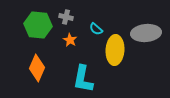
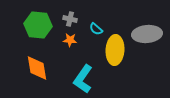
gray cross: moved 4 px right, 2 px down
gray ellipse: moved 1 px right, 1 px down
orange star: rotated 24 degrees counterclockwise
orange diamond: rotated 32 degrees counterclockwise
cyan L-shape: rotated 24 degrees clockwise
